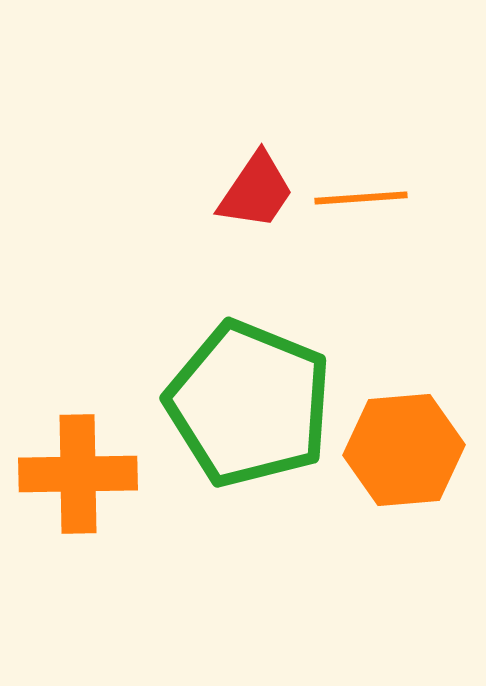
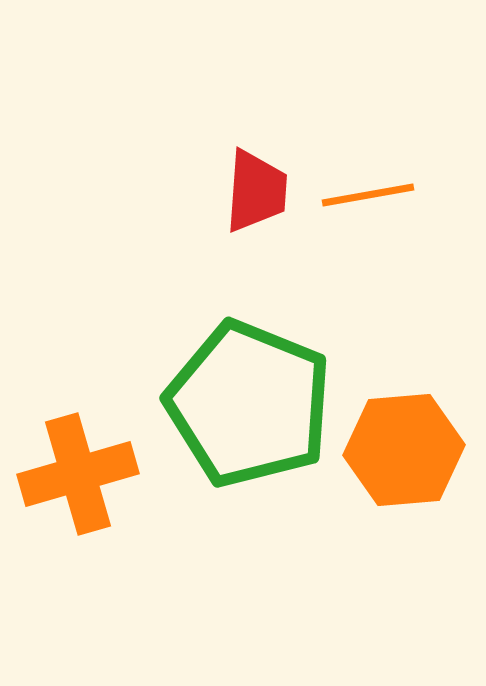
red trapezoid: rotated 30 degrees counterclockwise
orange line: moved 7 px right, 3 px up; rotated 6 degrees counterclockwise
orange cross: rotated 15 degrees counterclockwise
